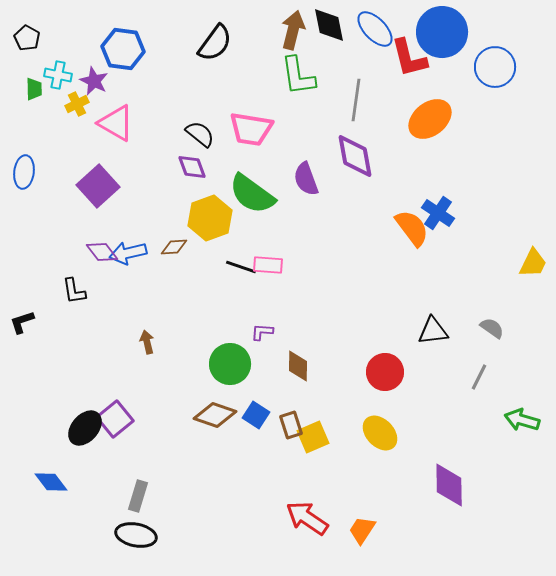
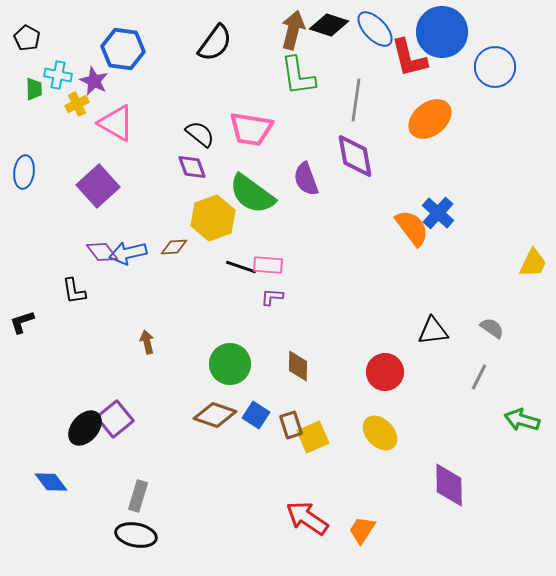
black diamond at (329, 25): rotated 60 degrees counterclockwise
blue cross at (438, 213): rotated 8 degrees clockwise
yellow hexagon at (210, 218): moved 3 px right
purple L-shape at (262, 332): moved 10 px right, 35 px up
